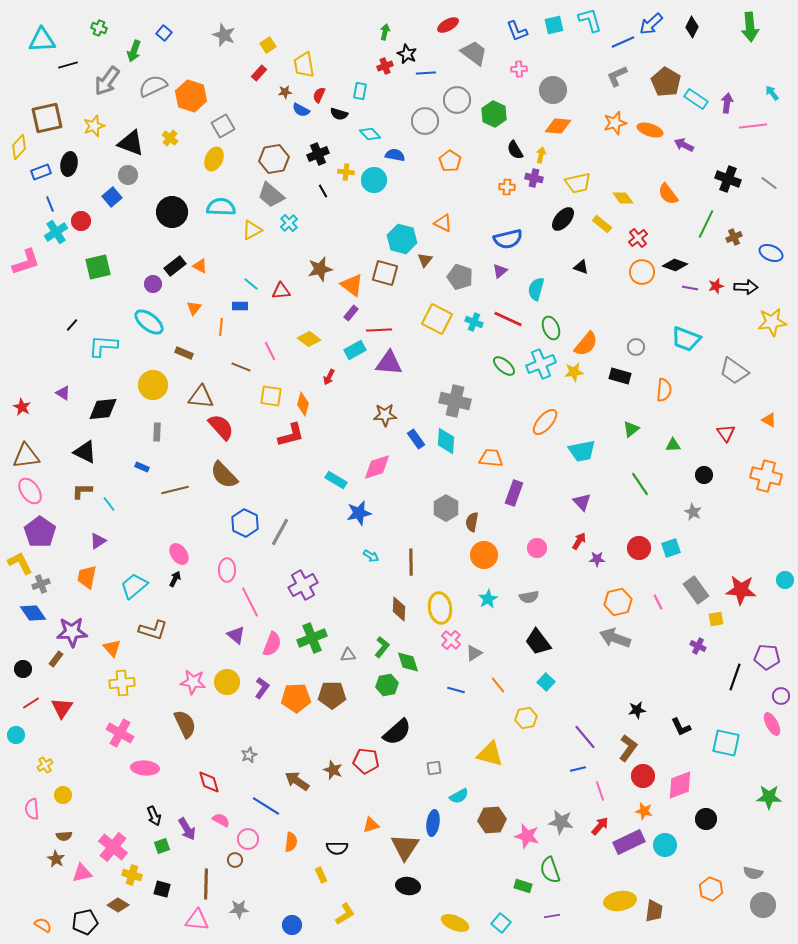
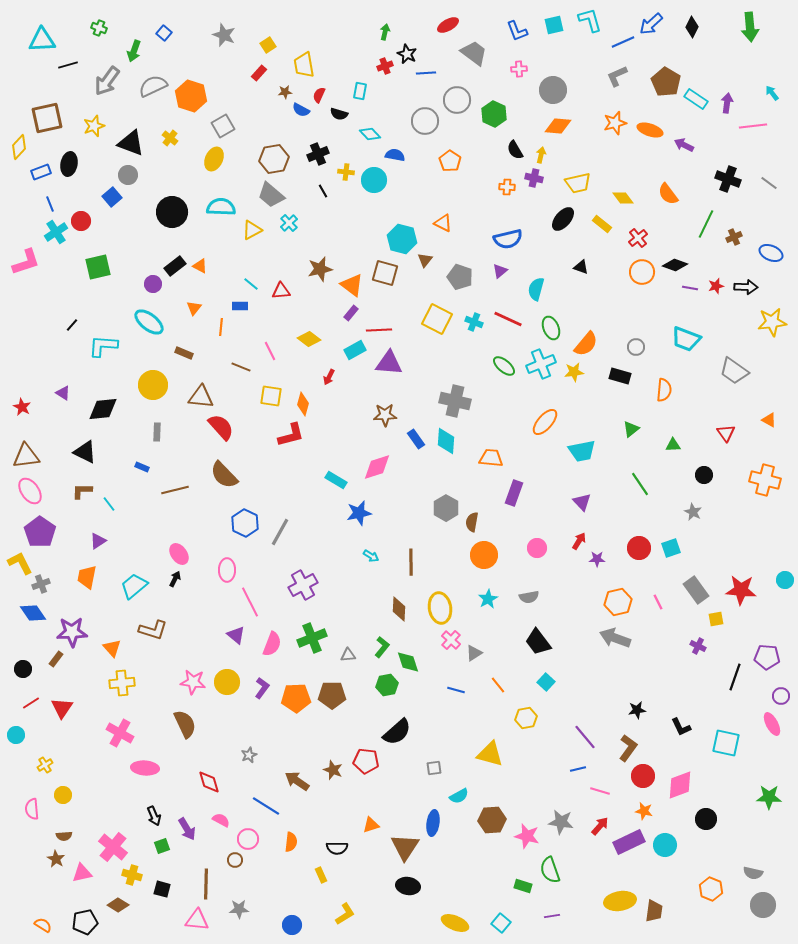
orange cross at (766, 476): moved 1 px left, 4 px down
pink line at (600, 791): rotated 54 degrees counterclockwise
